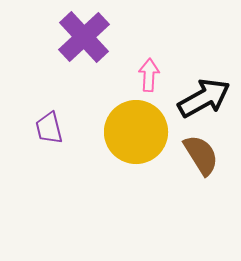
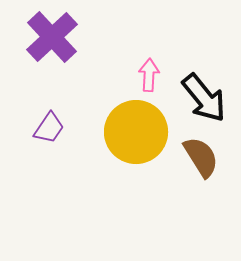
purple cross: moved 32 px left
black arrow: rotated 80 degrees clockwise
purple trapezoid: rotated 132 degrees counterclockwise
brown semicircle: moved 2 px down
